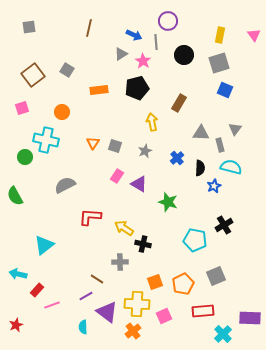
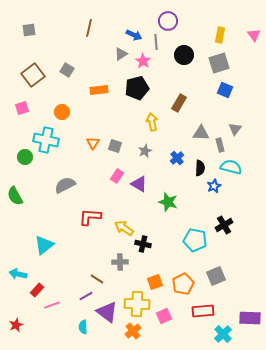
gray square at (29, 27): moved 3 px down
